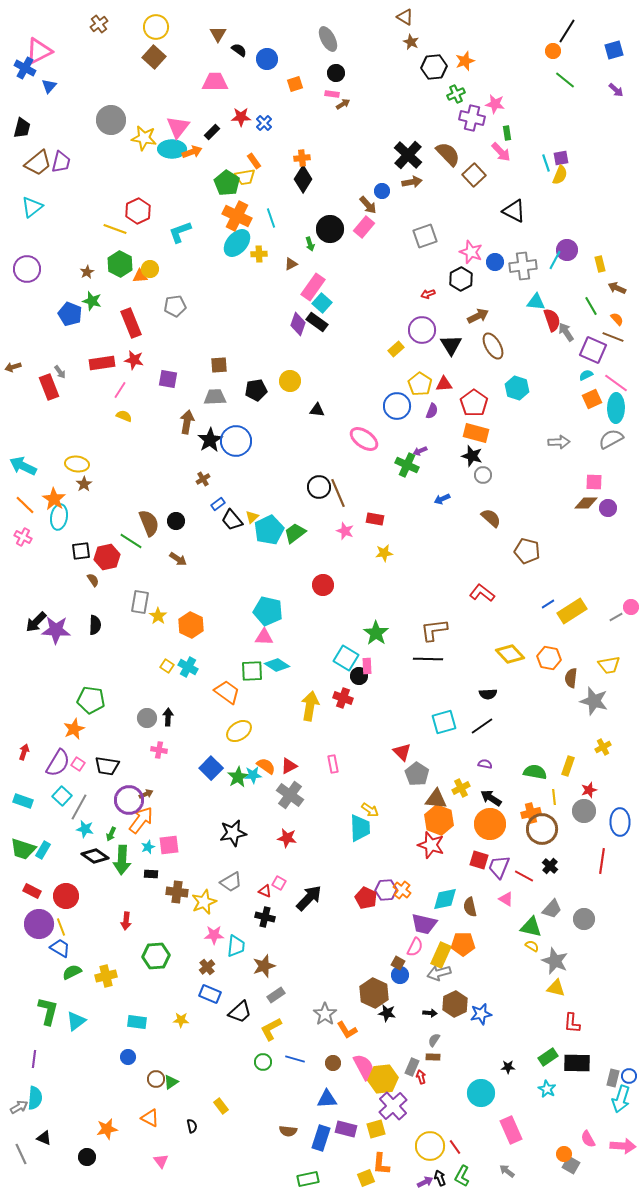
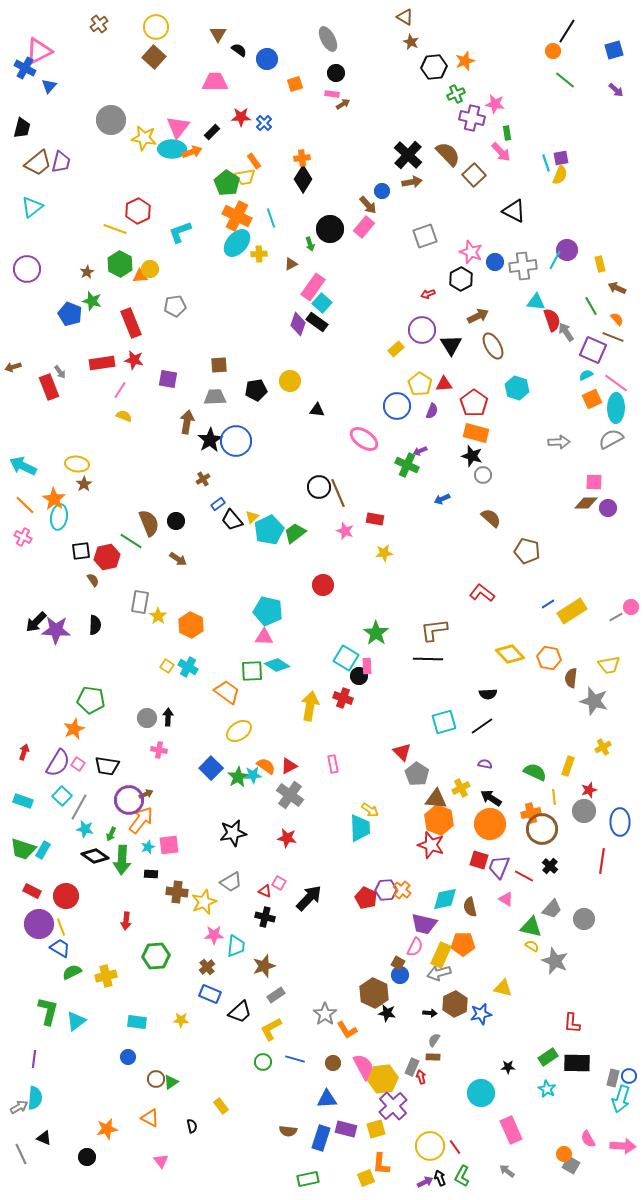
green semicircle at (535, 772): rotated 15 degrees clockwise
yellow triangle at (556, 988): moved 53 px left
